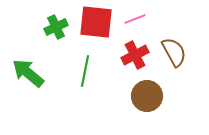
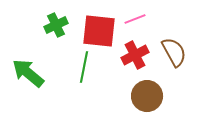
red square: moved 3 px right, 9 px down
green cross: moved 2 px up
green line: moved 1 px left, 4 px up
